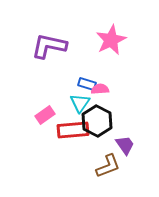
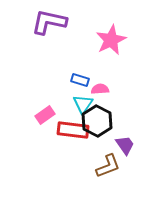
purple L-shape: moved 24 px up
blue rectangle: moved 7 px left, 4 px up
cyan triangle: moved 3 px right, 1 px down
red rectangle: rotated 12 degrees clockwise
